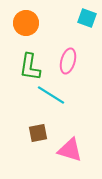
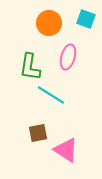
cyan square: moved 1 px left, 1 px down
orange circle: moved 23 px right
pink ellipse: moved 4 px up
pink triangle: moved 4 px left; rotated 16 degrees clockwise
